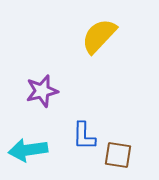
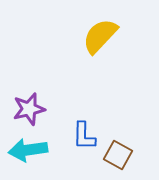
yellow semicircle: moved 1 px right
purple star: moved 13 px left, 18 px down
brown square: rotated 20 degrees clockwise
